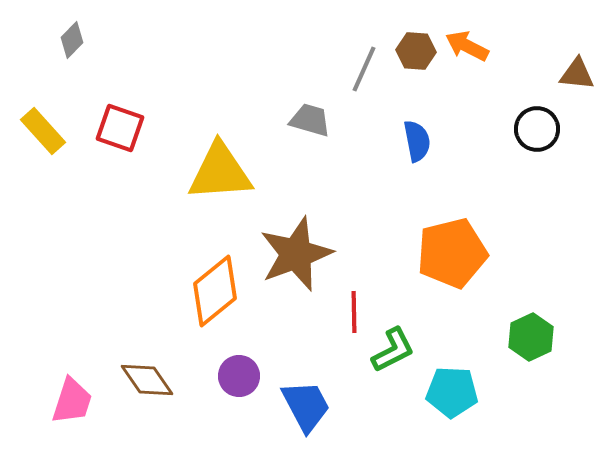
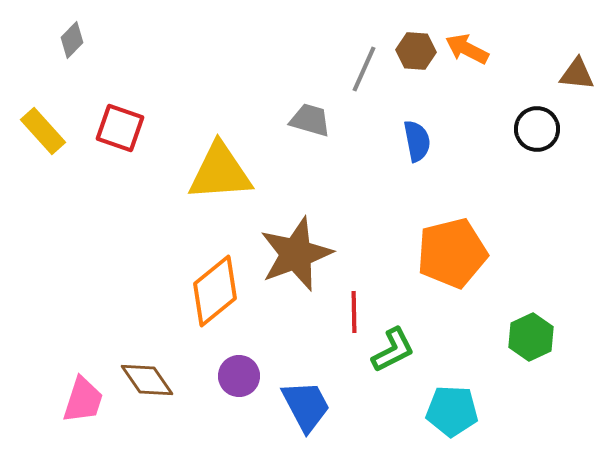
orange arrow: moved 3 px down
cyan pentagon: moved 19 px down
pink trapezoid: moved 11 px right, 1 px up
